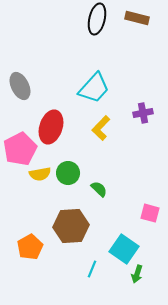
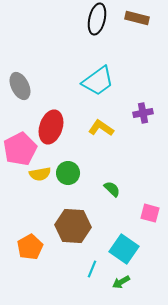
cyan trapezoid: moved 4 px right, 7 px up; rotated 12 degrees clockwise
yellow L-shape: rotated 80 degrees clockwise
green semicircle: moved 13 px right
brown hexagon: moved 2 px right; rotated 8 degrees clockwise
green arrow: moved 16 px left, 8 px down; rotated 42 degrees clockwise
